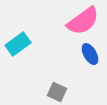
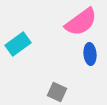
pink semicircle: moved 2 px left, 1 px down
blue ellipse: rotated 25 degrees clockwise
